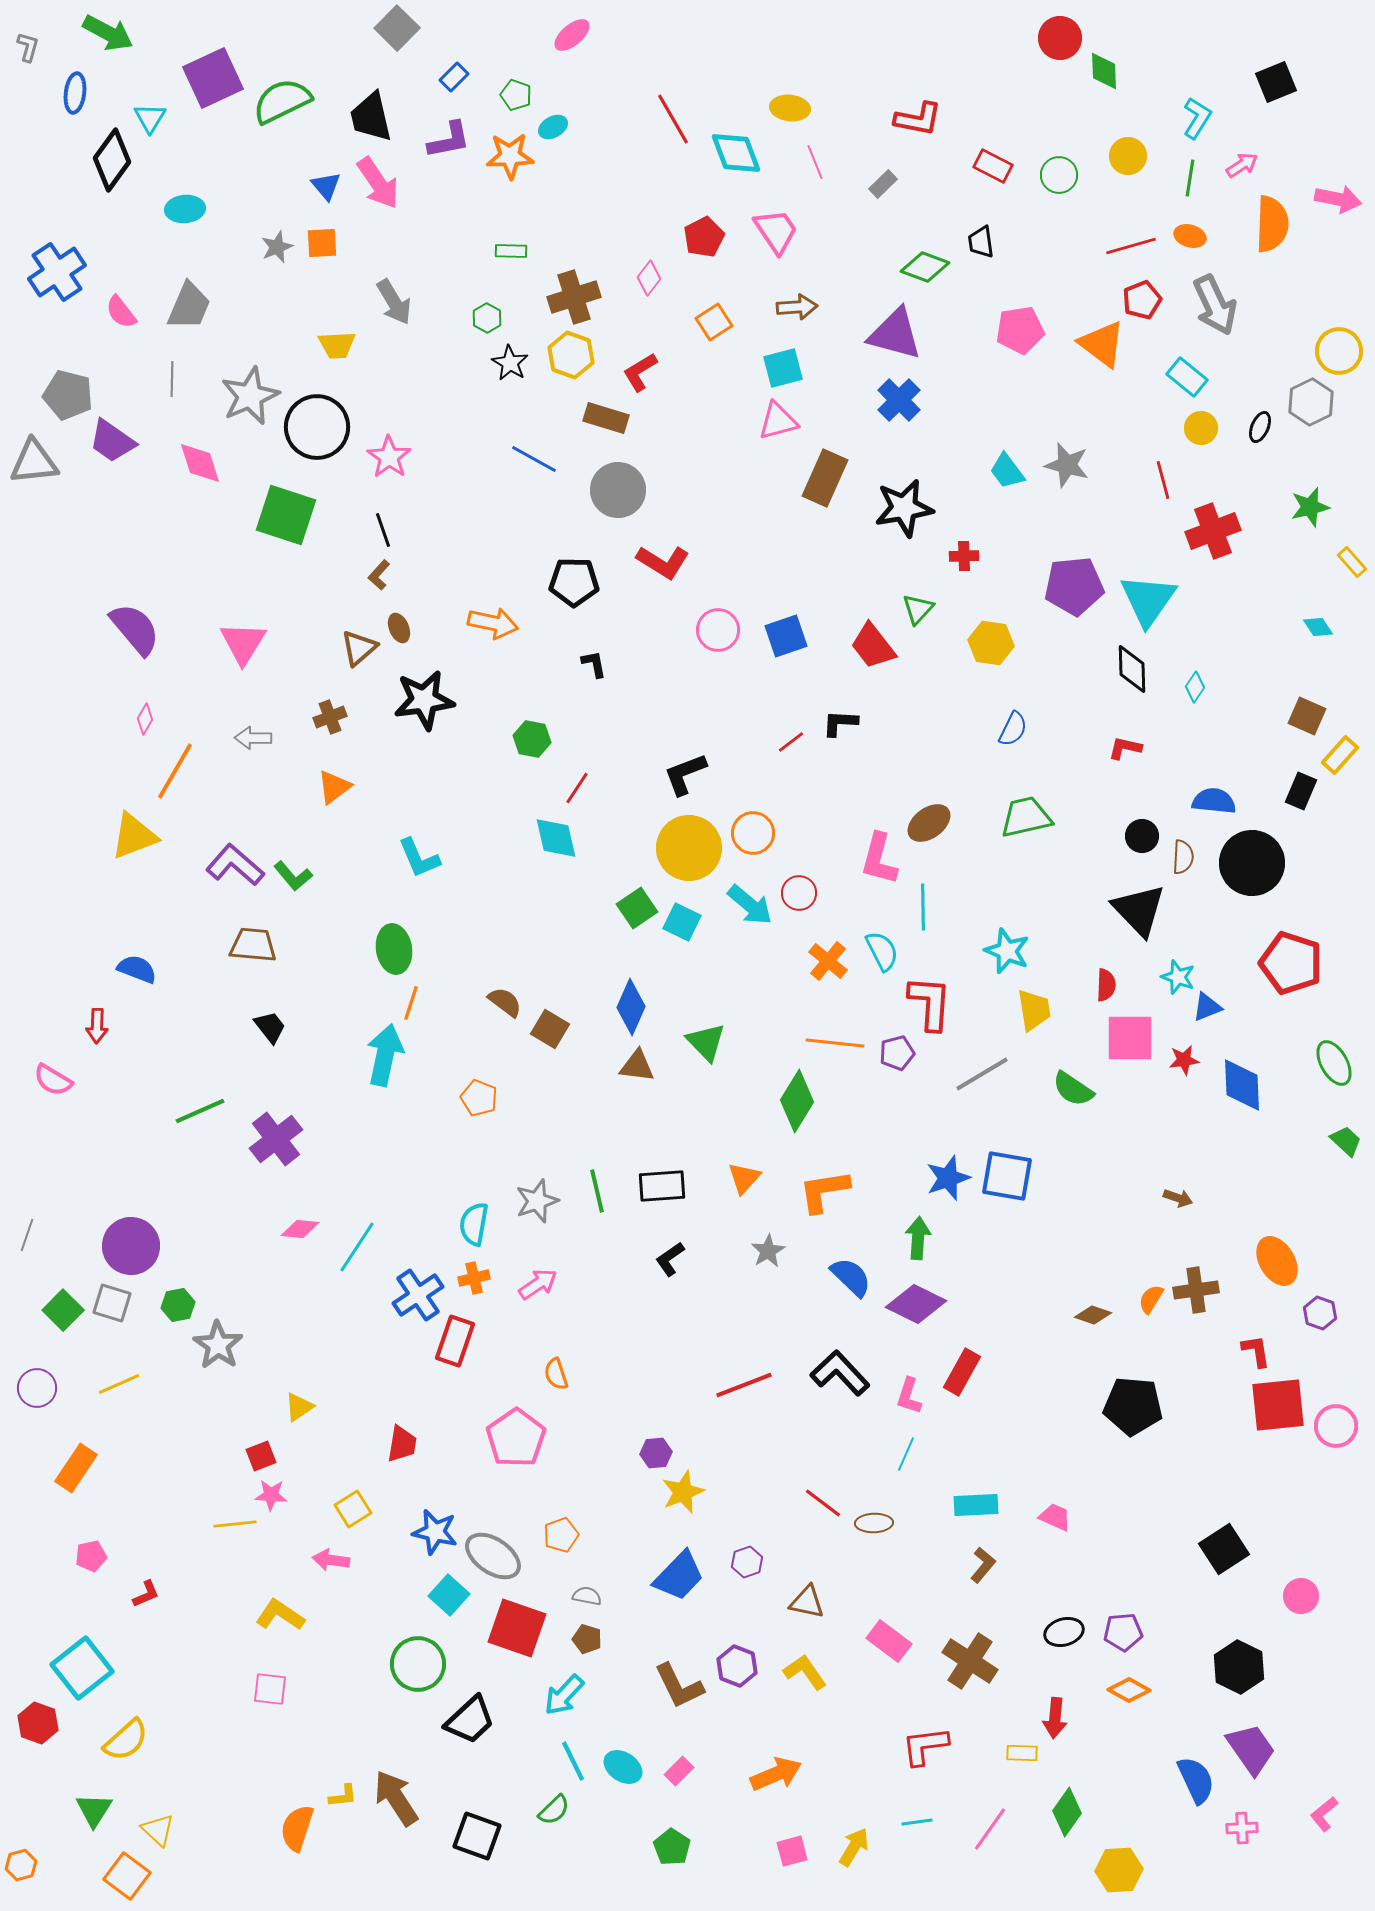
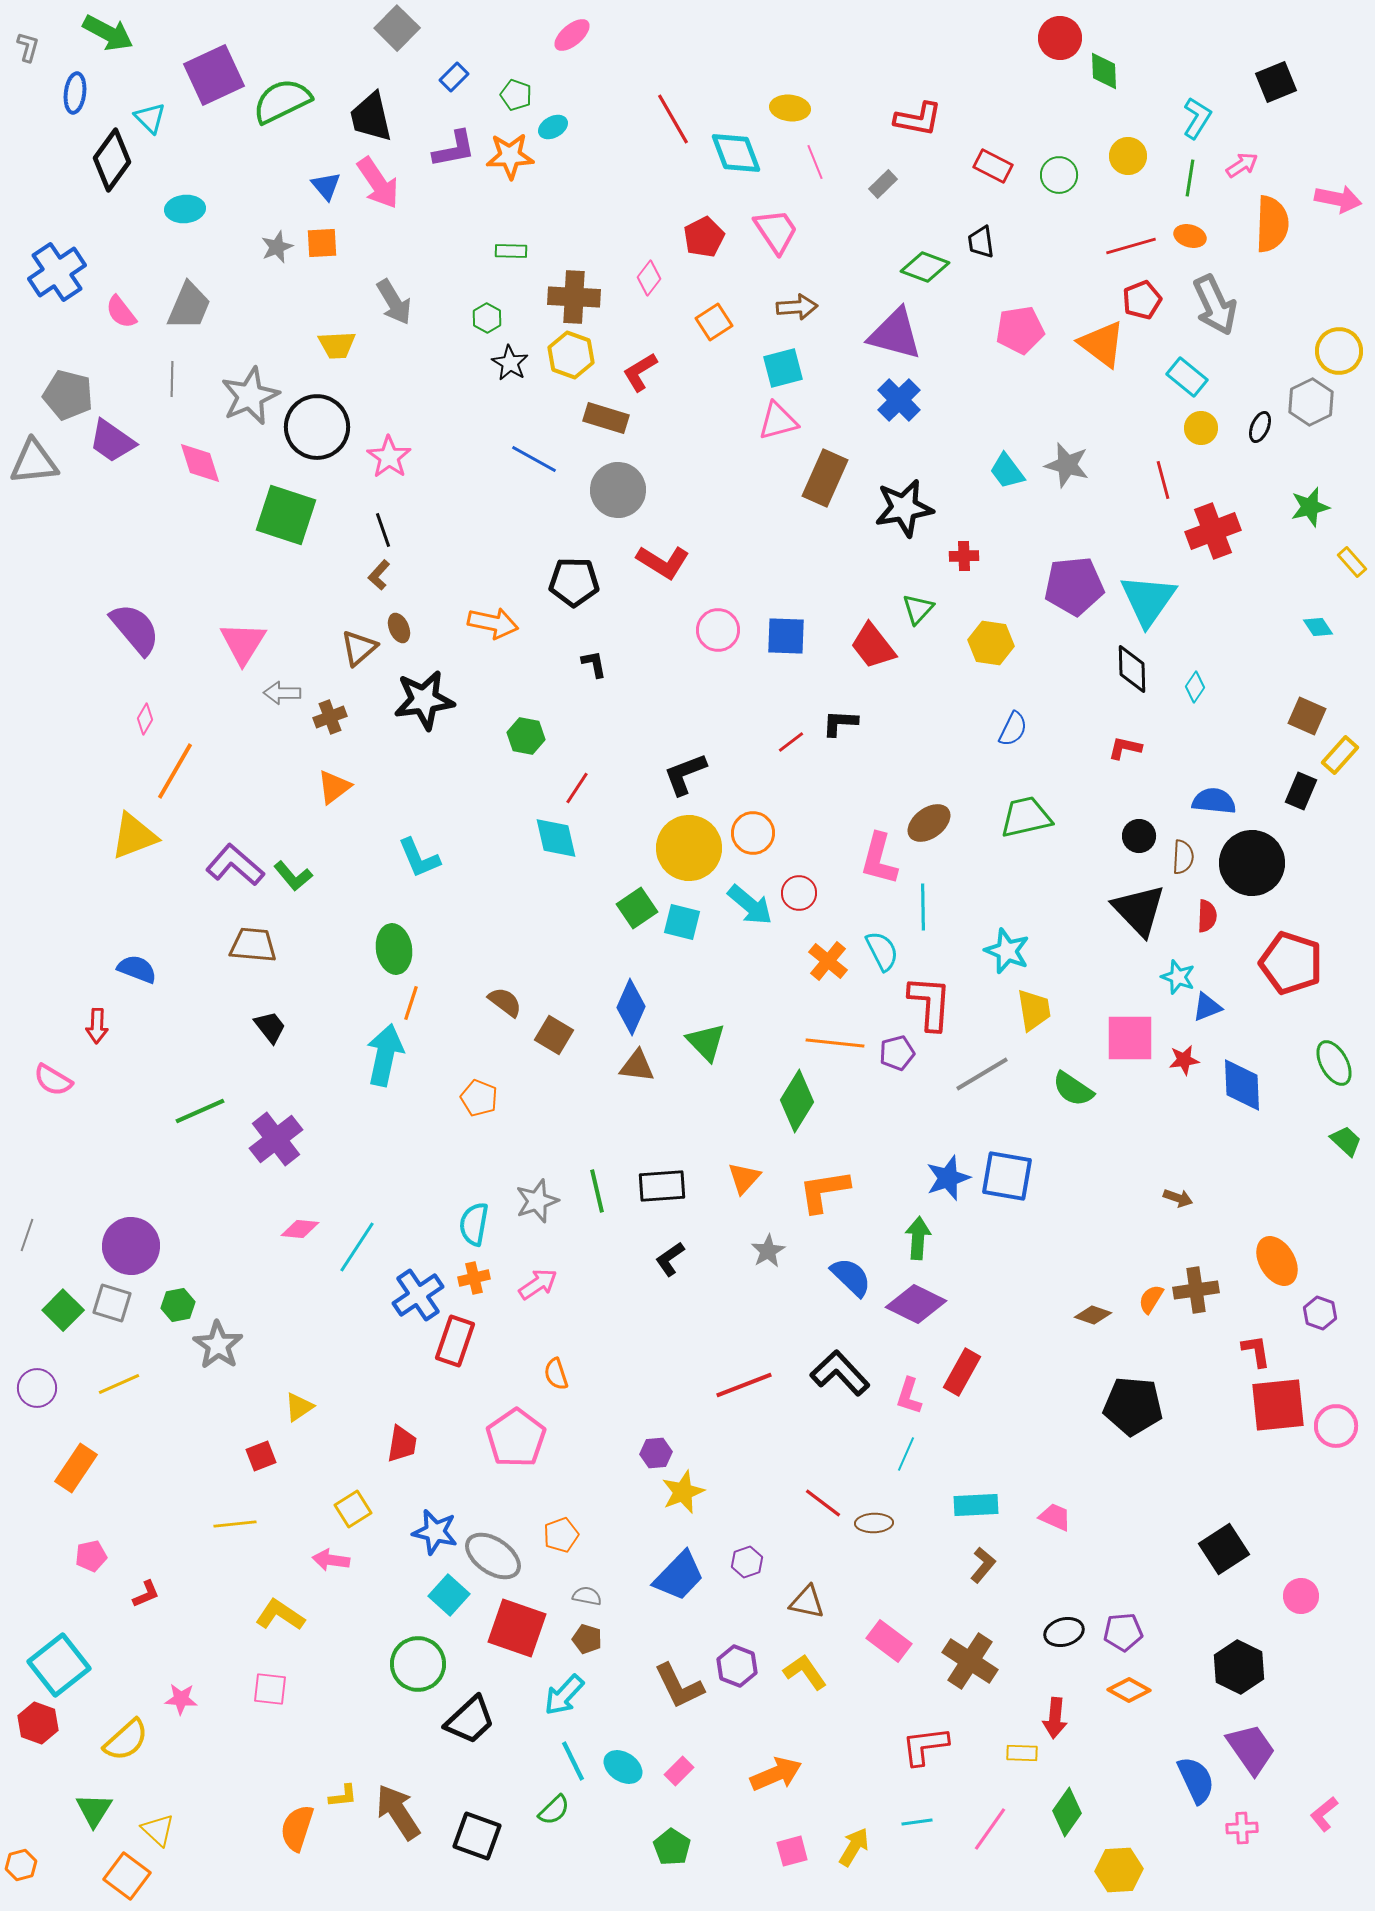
purple square at (213, 78): moved 1 px right, 3 px up
cyan triangle at (150, 118): rotated 16 degrees counterclockwise
purple L-shape at (449, 140): moved 5 px right, 9 px down
brown cross at (574, 297): rotated 21 degrees clockwise
blue square at (786, 636): rotated 21 degrees clockwise
gray arrow at (253, 738): moved 29 px right, 45 px up
green hexagon at (532, 739): moved 6 px left, 3 px up
black circle at (1142, 836): moved 3 px left
cyan square at (682, 922): rotated 12 degrees counterclockwise
red semicircle at (1106, 985): moved 101 px right, 69 px up
brown square at (550, 1029): moved 4 px right, 6 px down
pink star at (271, 1495): moved 90 px left, 204 px down
cyan square at (82, 1668): moved 23 px left, 3 px up
brown arrow at (396, 1798): moved 2 px right, 14 px down
